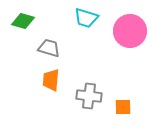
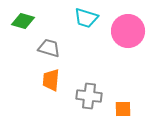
pink circle: moved 2 px left
orange square: moved 2 px down
